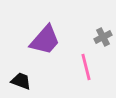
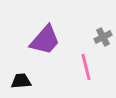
black trapezoid: rotated 25 degrees counterclockwise
